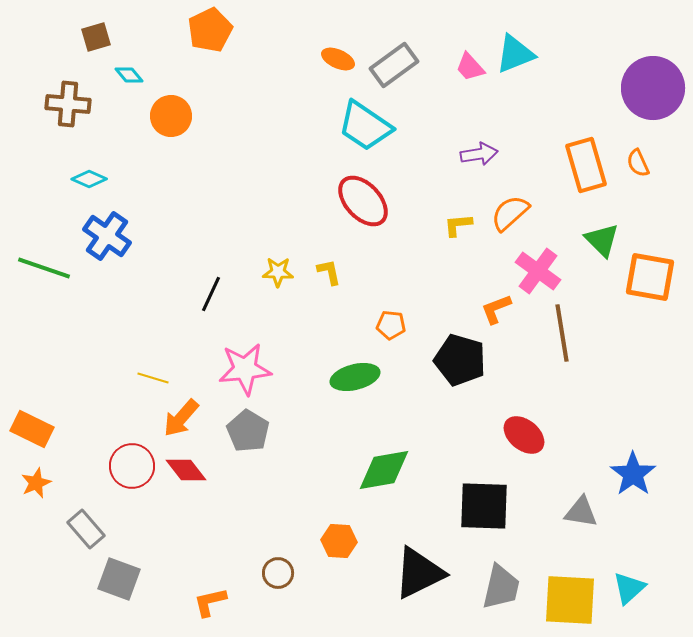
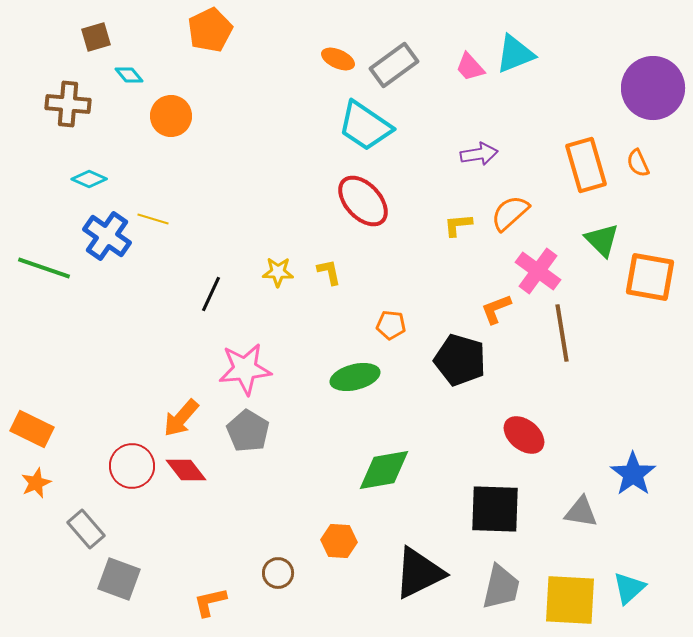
yellow line at (153, 378): moved 159 px up
black square at (484, 506): moved 11 px right, 3 px down
